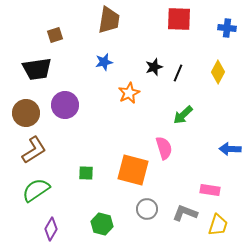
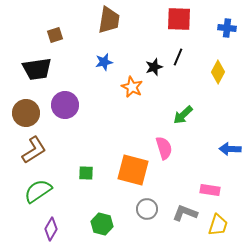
black line: moved 16 px up
orange star: moved 3 px right, 6 px up; rotated 20 degrees counterclockwise
green semicircle: moved 2 px right, 1 px down
